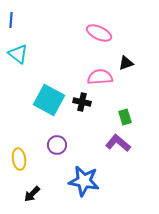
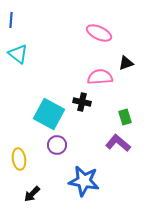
cyan square: moved 14 px down
